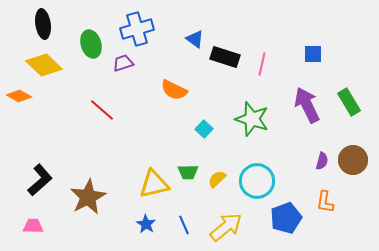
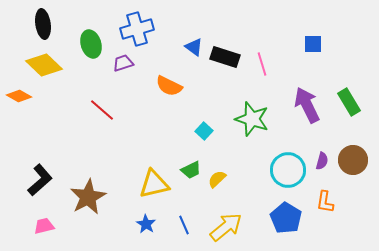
blue triangle: moved 1 px left, 8 px down
blue square: moved 10 px up
pink line: rotated 30 degrees counterclockwise
orange semicircle: moved 5 px left, 4 px up
cyan square: moved 2 px down
green trapezoid: moved 3 px right, 2 px up; rotated 25 degrees counterclockwise
cyan circle: moved 31 px right, 11 px up
blue pentagon: rotated 20 degrees counterclockwise
pink trapezoid: moved 11 px right; rotated 15 degrees counterclockwise
